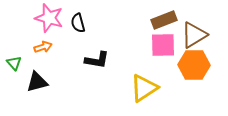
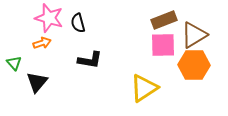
orange arrow: moved 1 px left, 4 px up
black L-shape: moved 7 px left
black triangle: rotated 35 degrees counterclockwise
